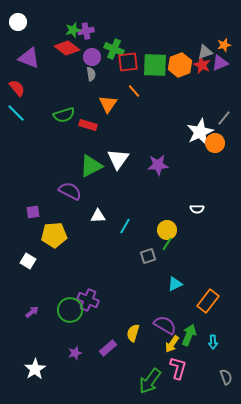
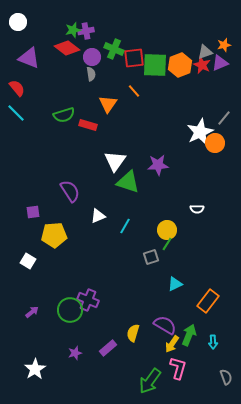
red square at (128, 62): moved 6 px right, 4 px up
white triangle at (118, 159): moved 3 px left, 2 px down
green triangle at (91, 166): moved 37 px right, 16 px down; rotated 45 degrees clockwise
purple semicircle at (70, 191): rotated 30 degrees clockwise
white triangle at (98, 216): rotated 21 degrees counterclockwise
gray square at (148, 256): moved 3 px right, 1 px down
